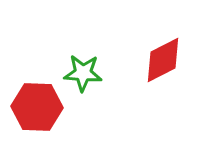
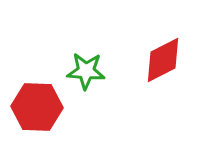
green star: moved 3 px right, 2 px up
